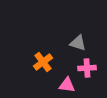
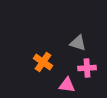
orange cross: rotated 18 degrees counterclockwise
